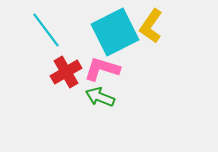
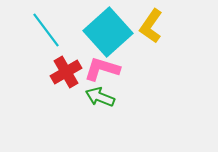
cyan square: moved 7 px left; rotated 15 degrees counterclockwise
